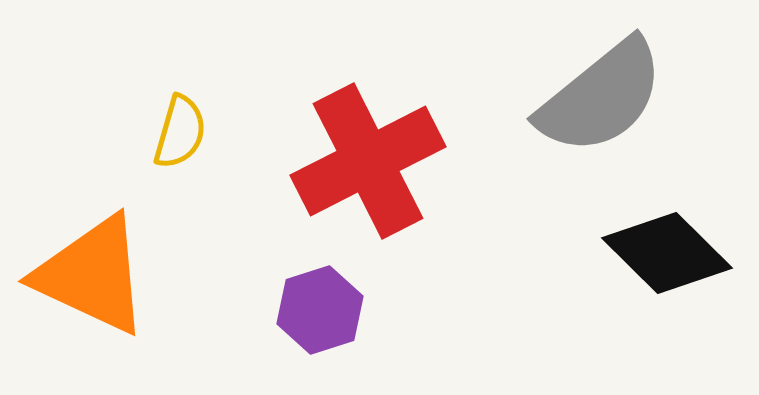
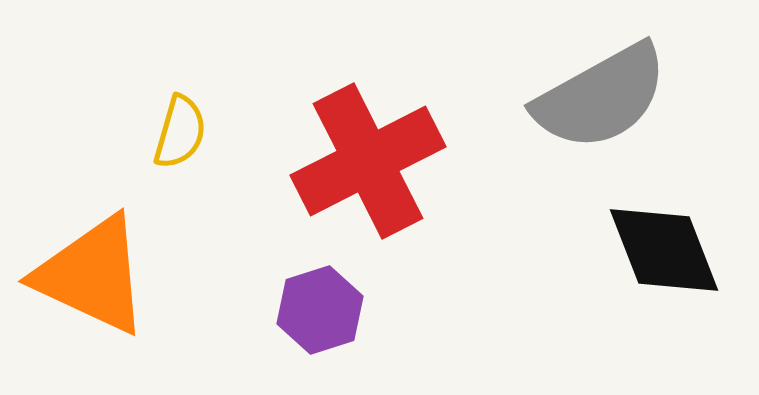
gray semicircle: rotated 10 degrees clockwise
black diamond: moved 3 px left, 3 px up; rotated 24 degrees clockwise
